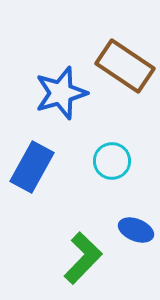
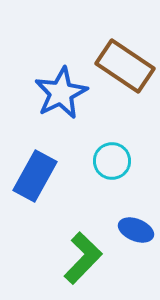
blue star: rotated 10 degrees counterclockwise
blue rectangle: moved 3 px right, 9 px down
